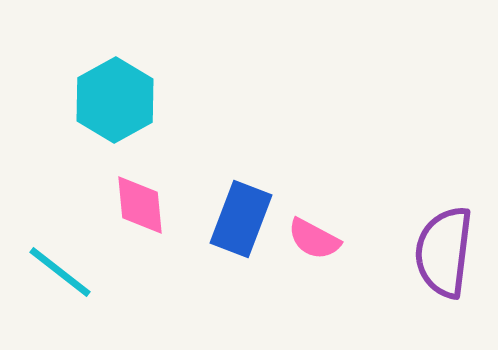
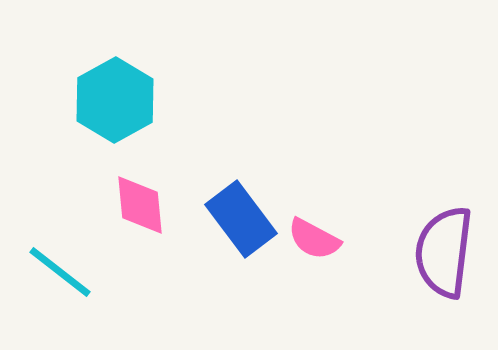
blue rectangle: rotated 58 degrees counterclockwise
